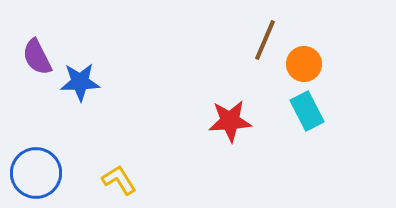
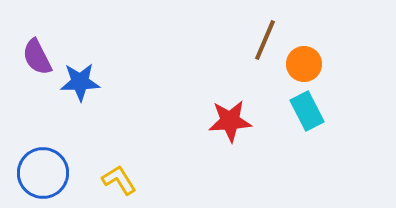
blue circle: moved 7 px right
